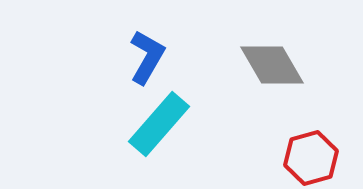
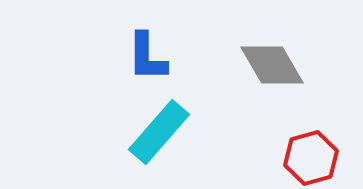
blue L-shape: rotated 150 degrees clockwise
cyan rectangle: moved 8 px down
